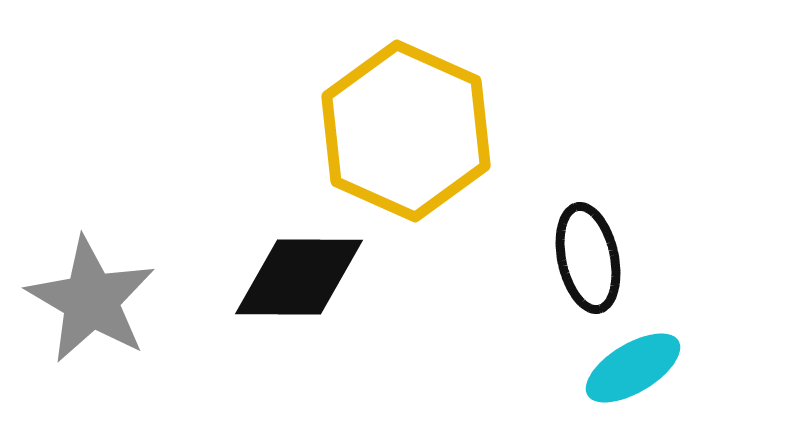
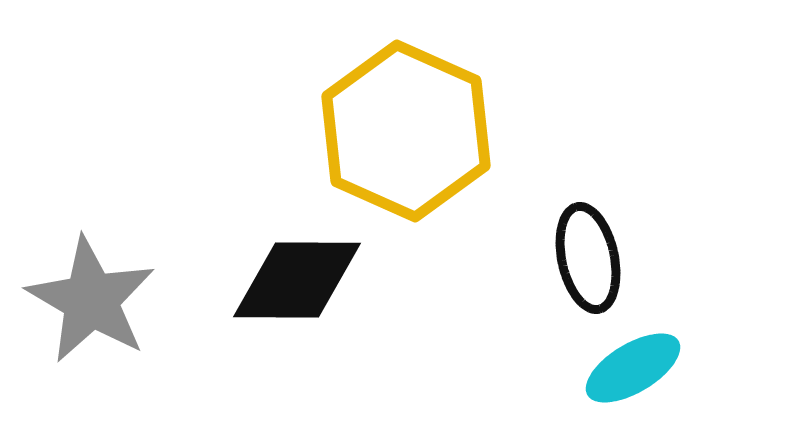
black diamond: moved 2 px left, 3 px down
